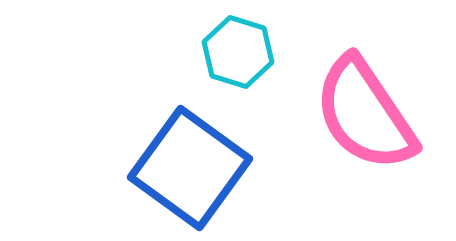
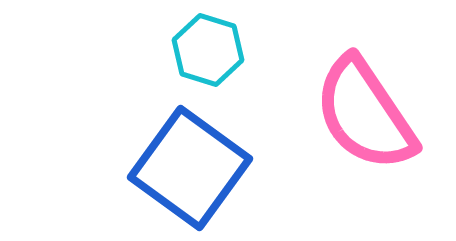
cyan hexagon: moved 30 px left, 2 px up
